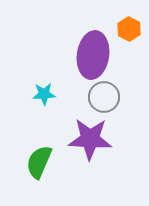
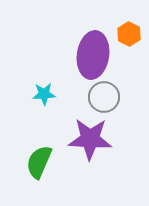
orange hexagon: moved 5 px down
